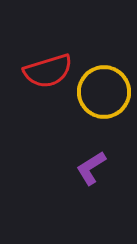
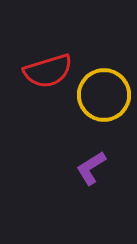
yellow circle: moved 3 px down
